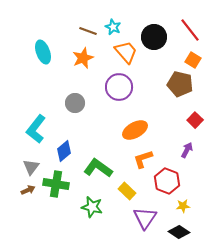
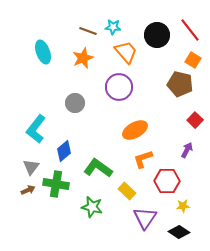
cyan star: rotated 21 degrees counterclockwise
black circle: moved 3 px right, 2 px up
red hexagon: rotated 20 degrees counterclockwise
